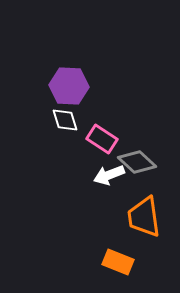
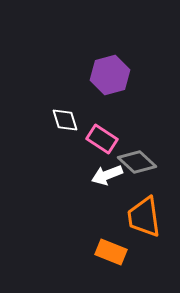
purple hexagon: moved 41 px right, 11 px up; rotated 18 degrees counterclockwise
white arrow: moved 2 px left
orange rectangle: moved 7 px left, 10 px up
